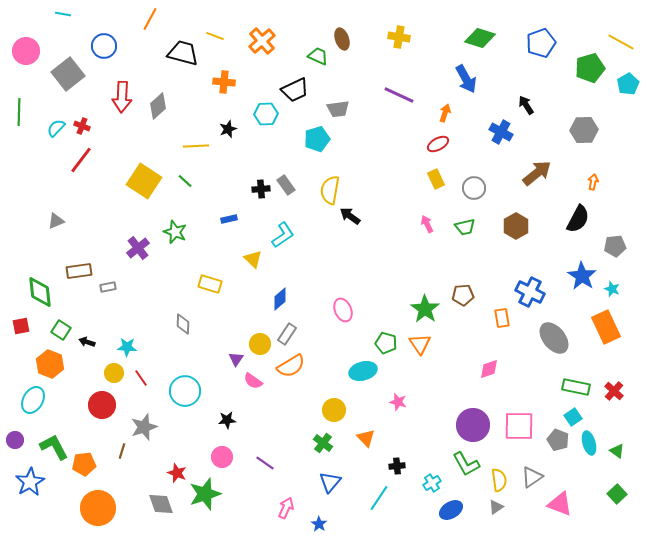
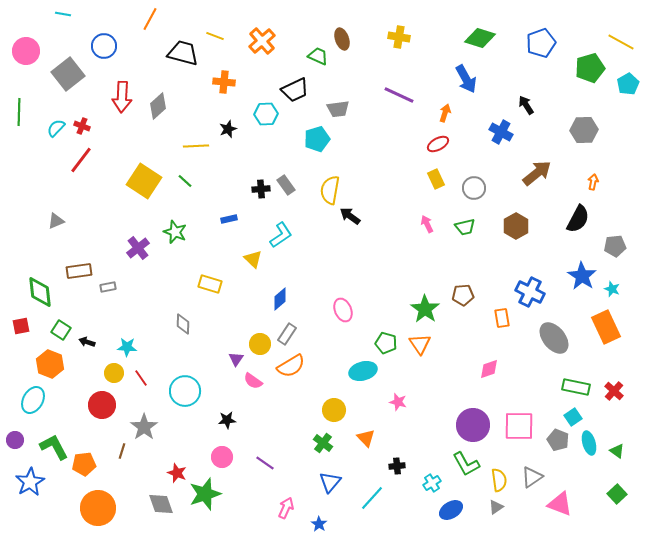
cyan L-shape at (283, 235): moved 2 px left
gray star at (144, 427): rotated 16 degrees counterclockwise
cyan line at (379, 498): moved 7 px left; rotated 8 degrees clockwise
